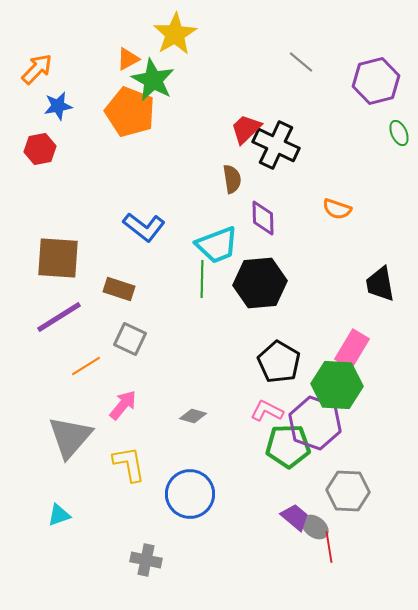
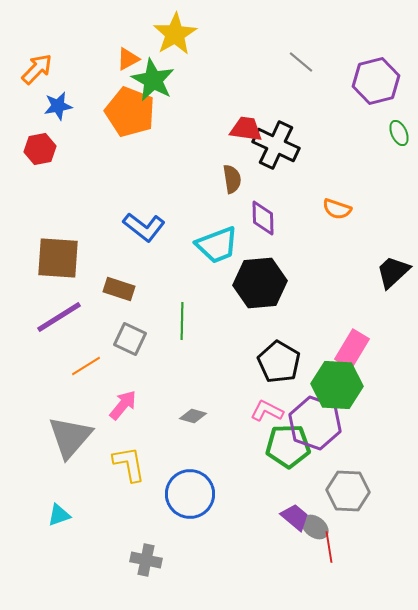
red trapezoid at (246, 129): rotated 52 degrees clockwise
green line at (202, 279): moved 20 px left, 42 px down
black trapezoid at (380, 284): moved 13 px right, 12 px up; rotated 57 degrees clockwise
